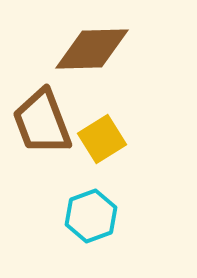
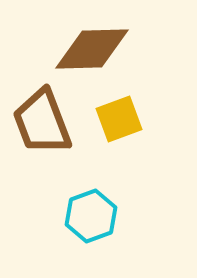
yellow square: moved 17 px right, 20 px up; rotated 12 degrees clockwise
